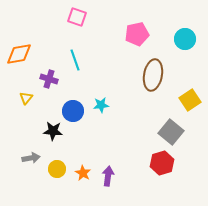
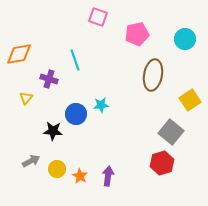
pink square: moved 21 px right
blue circle: moved 3 px right, 3 px down
gray arrow: moved 3 px down; rotated 18 degrees counterclockwise
orange star: moved 3 px left, 3 px down
